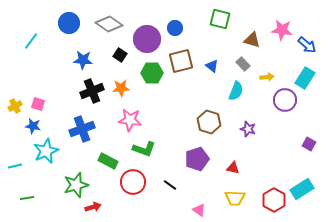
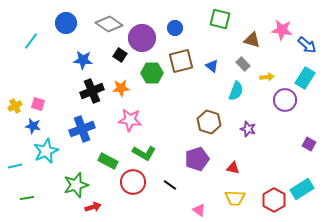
blue circle at (69, 23): moved 3 px left
purple circle at (147, 39): moved 5 px left, 1 px up
green L-shape at (144, 149): moved 4 px down; rotated 10 degrees clockwise
